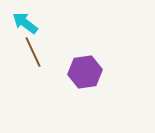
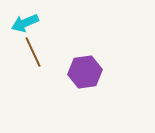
cyan arrow: rotated 60 degrees counterclockwise
